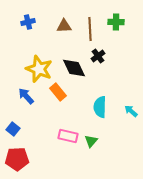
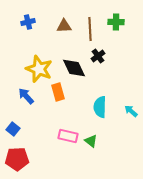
orange rectangle: rotated 24 degrees clockwise
green triangle: rotated 32 degrees counterclockwise
